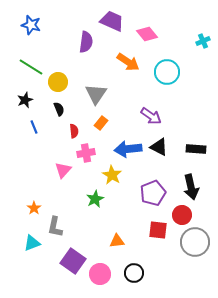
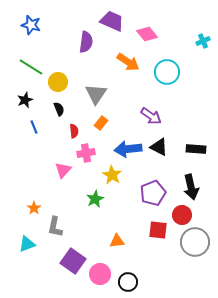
cyan triangle: moved 5 px left, 1 px down
black circle: moved 6 px left, 9 px down
